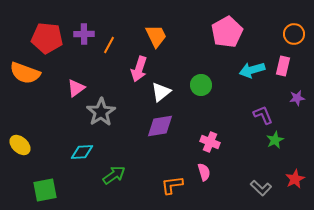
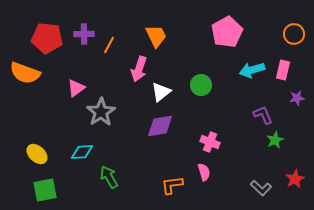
pink rectangle: moved 4 px down
yellow ellipse: moved 17 px right, 9 px down
green arrow: moved 5 px left, 2 px down; rotated 85 degrees counterclockwise
